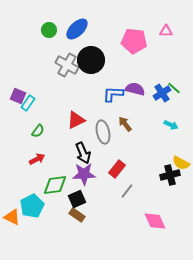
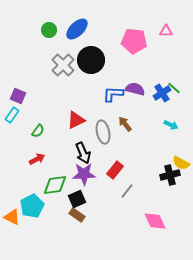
gray cross: moved 4 px left; rotated 15 degrees clockwise
cyan rectangle: moved 16 px left, 12 px down
red rectangle: moved 2 px left, 1 px down
